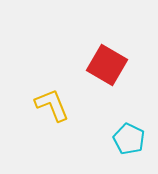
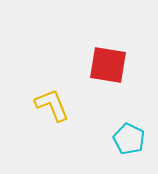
red square: moved 1 px right; rotated 21 degrees counterclockwise
